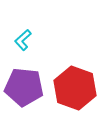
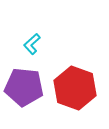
cyan L-shape: moved 9 px right, 4 px down
